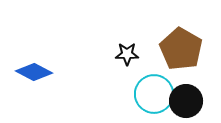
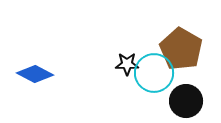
black star: moved 10 px down
blue diamond: moved 1 px right, 2 px down
cyan circle: moved 21 px up
